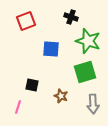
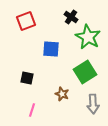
black cross: rotated 16 degrees clockwise
green star: moved 4 px up; rotated 10 degrees clockwise
green square: rotated 15 degrees counterclockwise
black square: moved 5 px left, 7 px up
brown star: moved 1 px right, 2 px up
pink line: moved 14 px right, 3 px down
